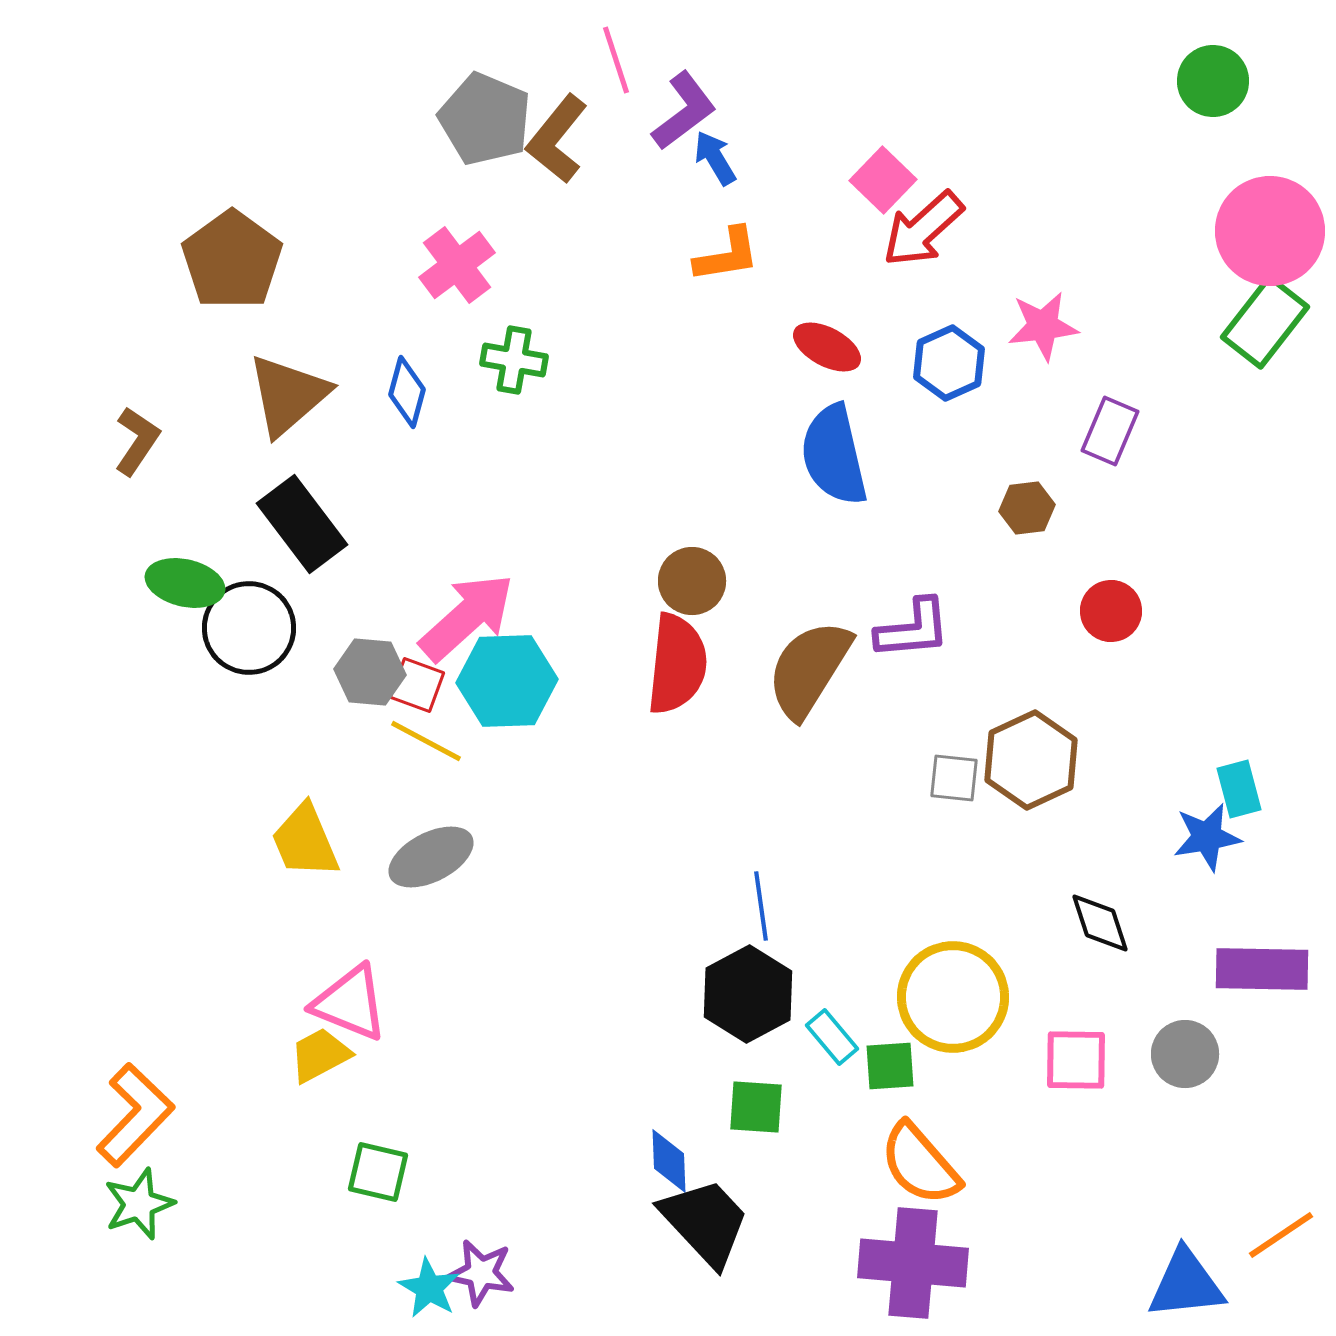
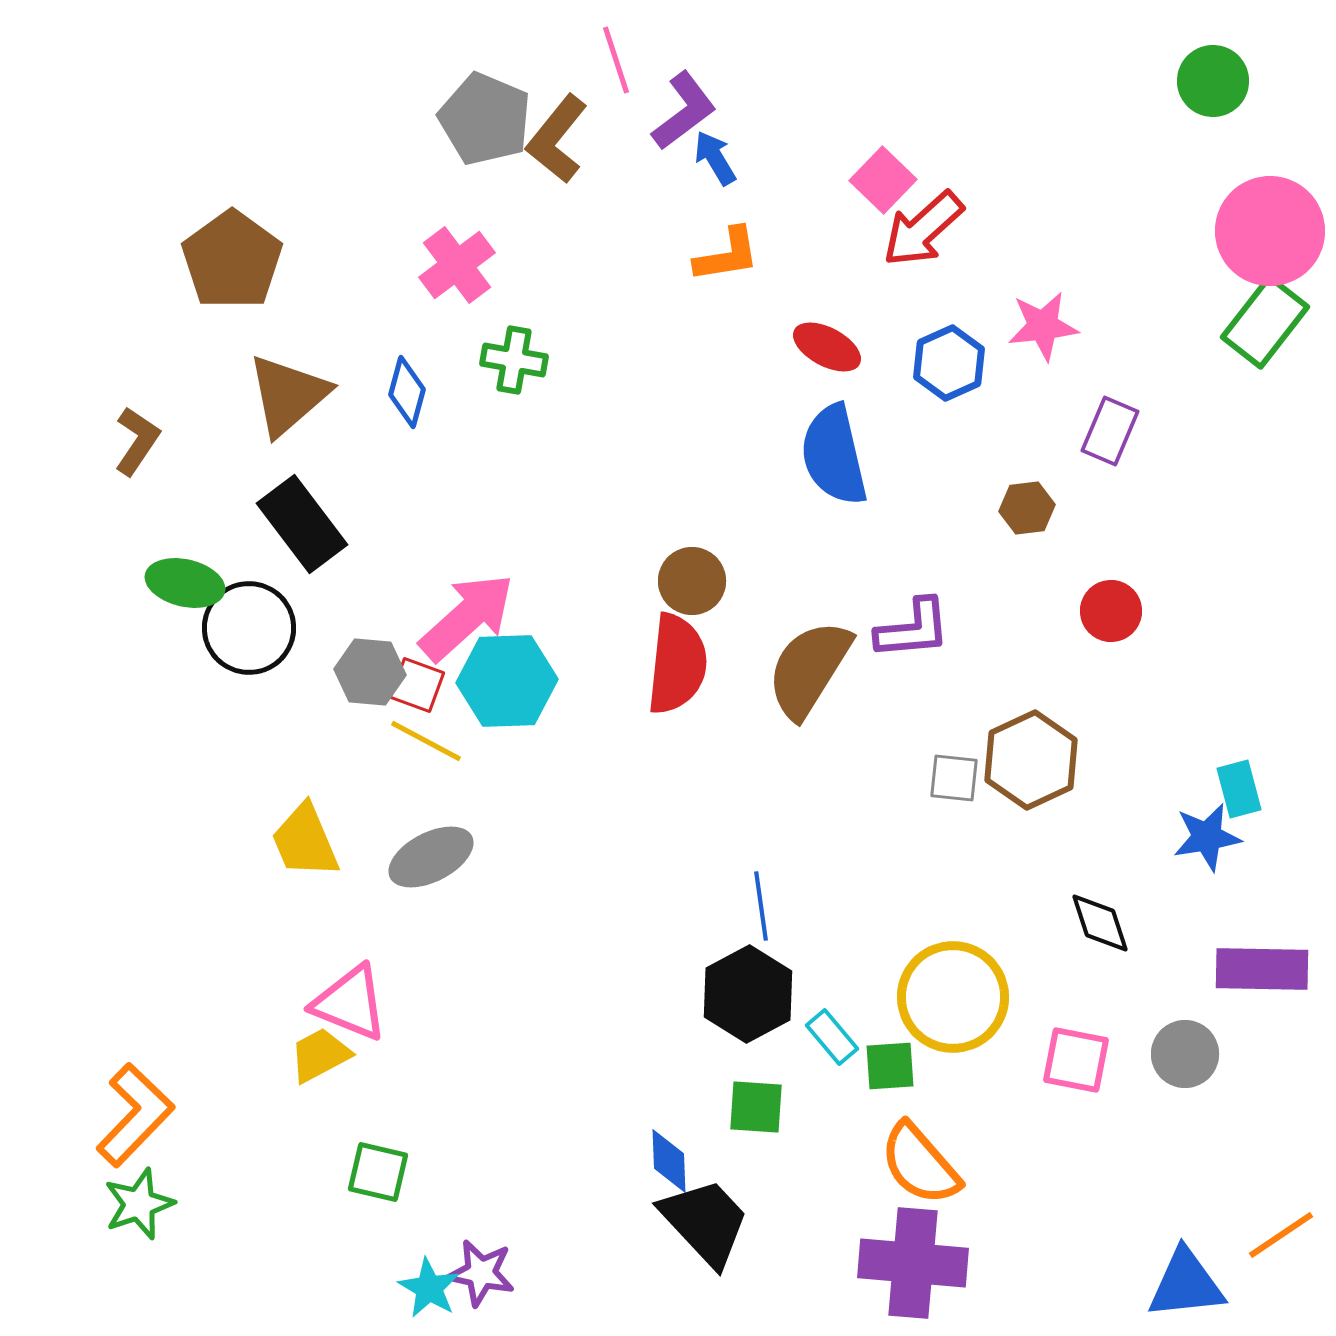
pink square at (1076, 1060): rotated 10 degrees clockwise
